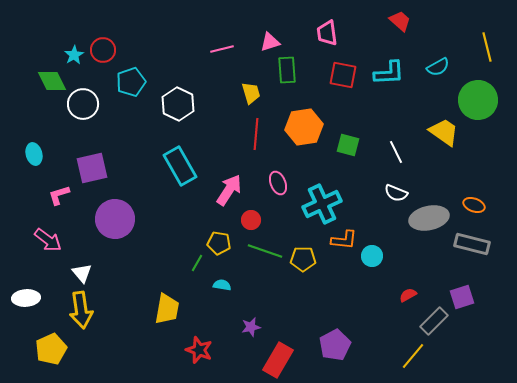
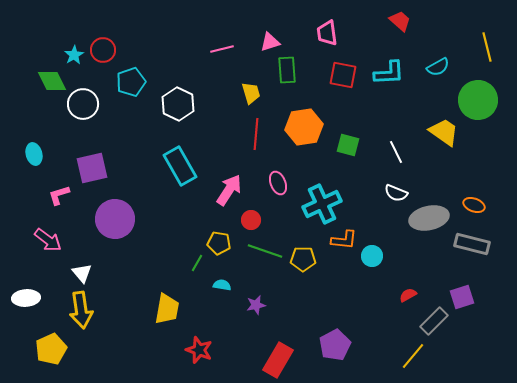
purple star at (251, 327): moved 5 px right, 22 px up
